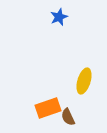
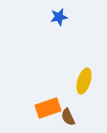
blue star: rotated 12 degrees clockwise
